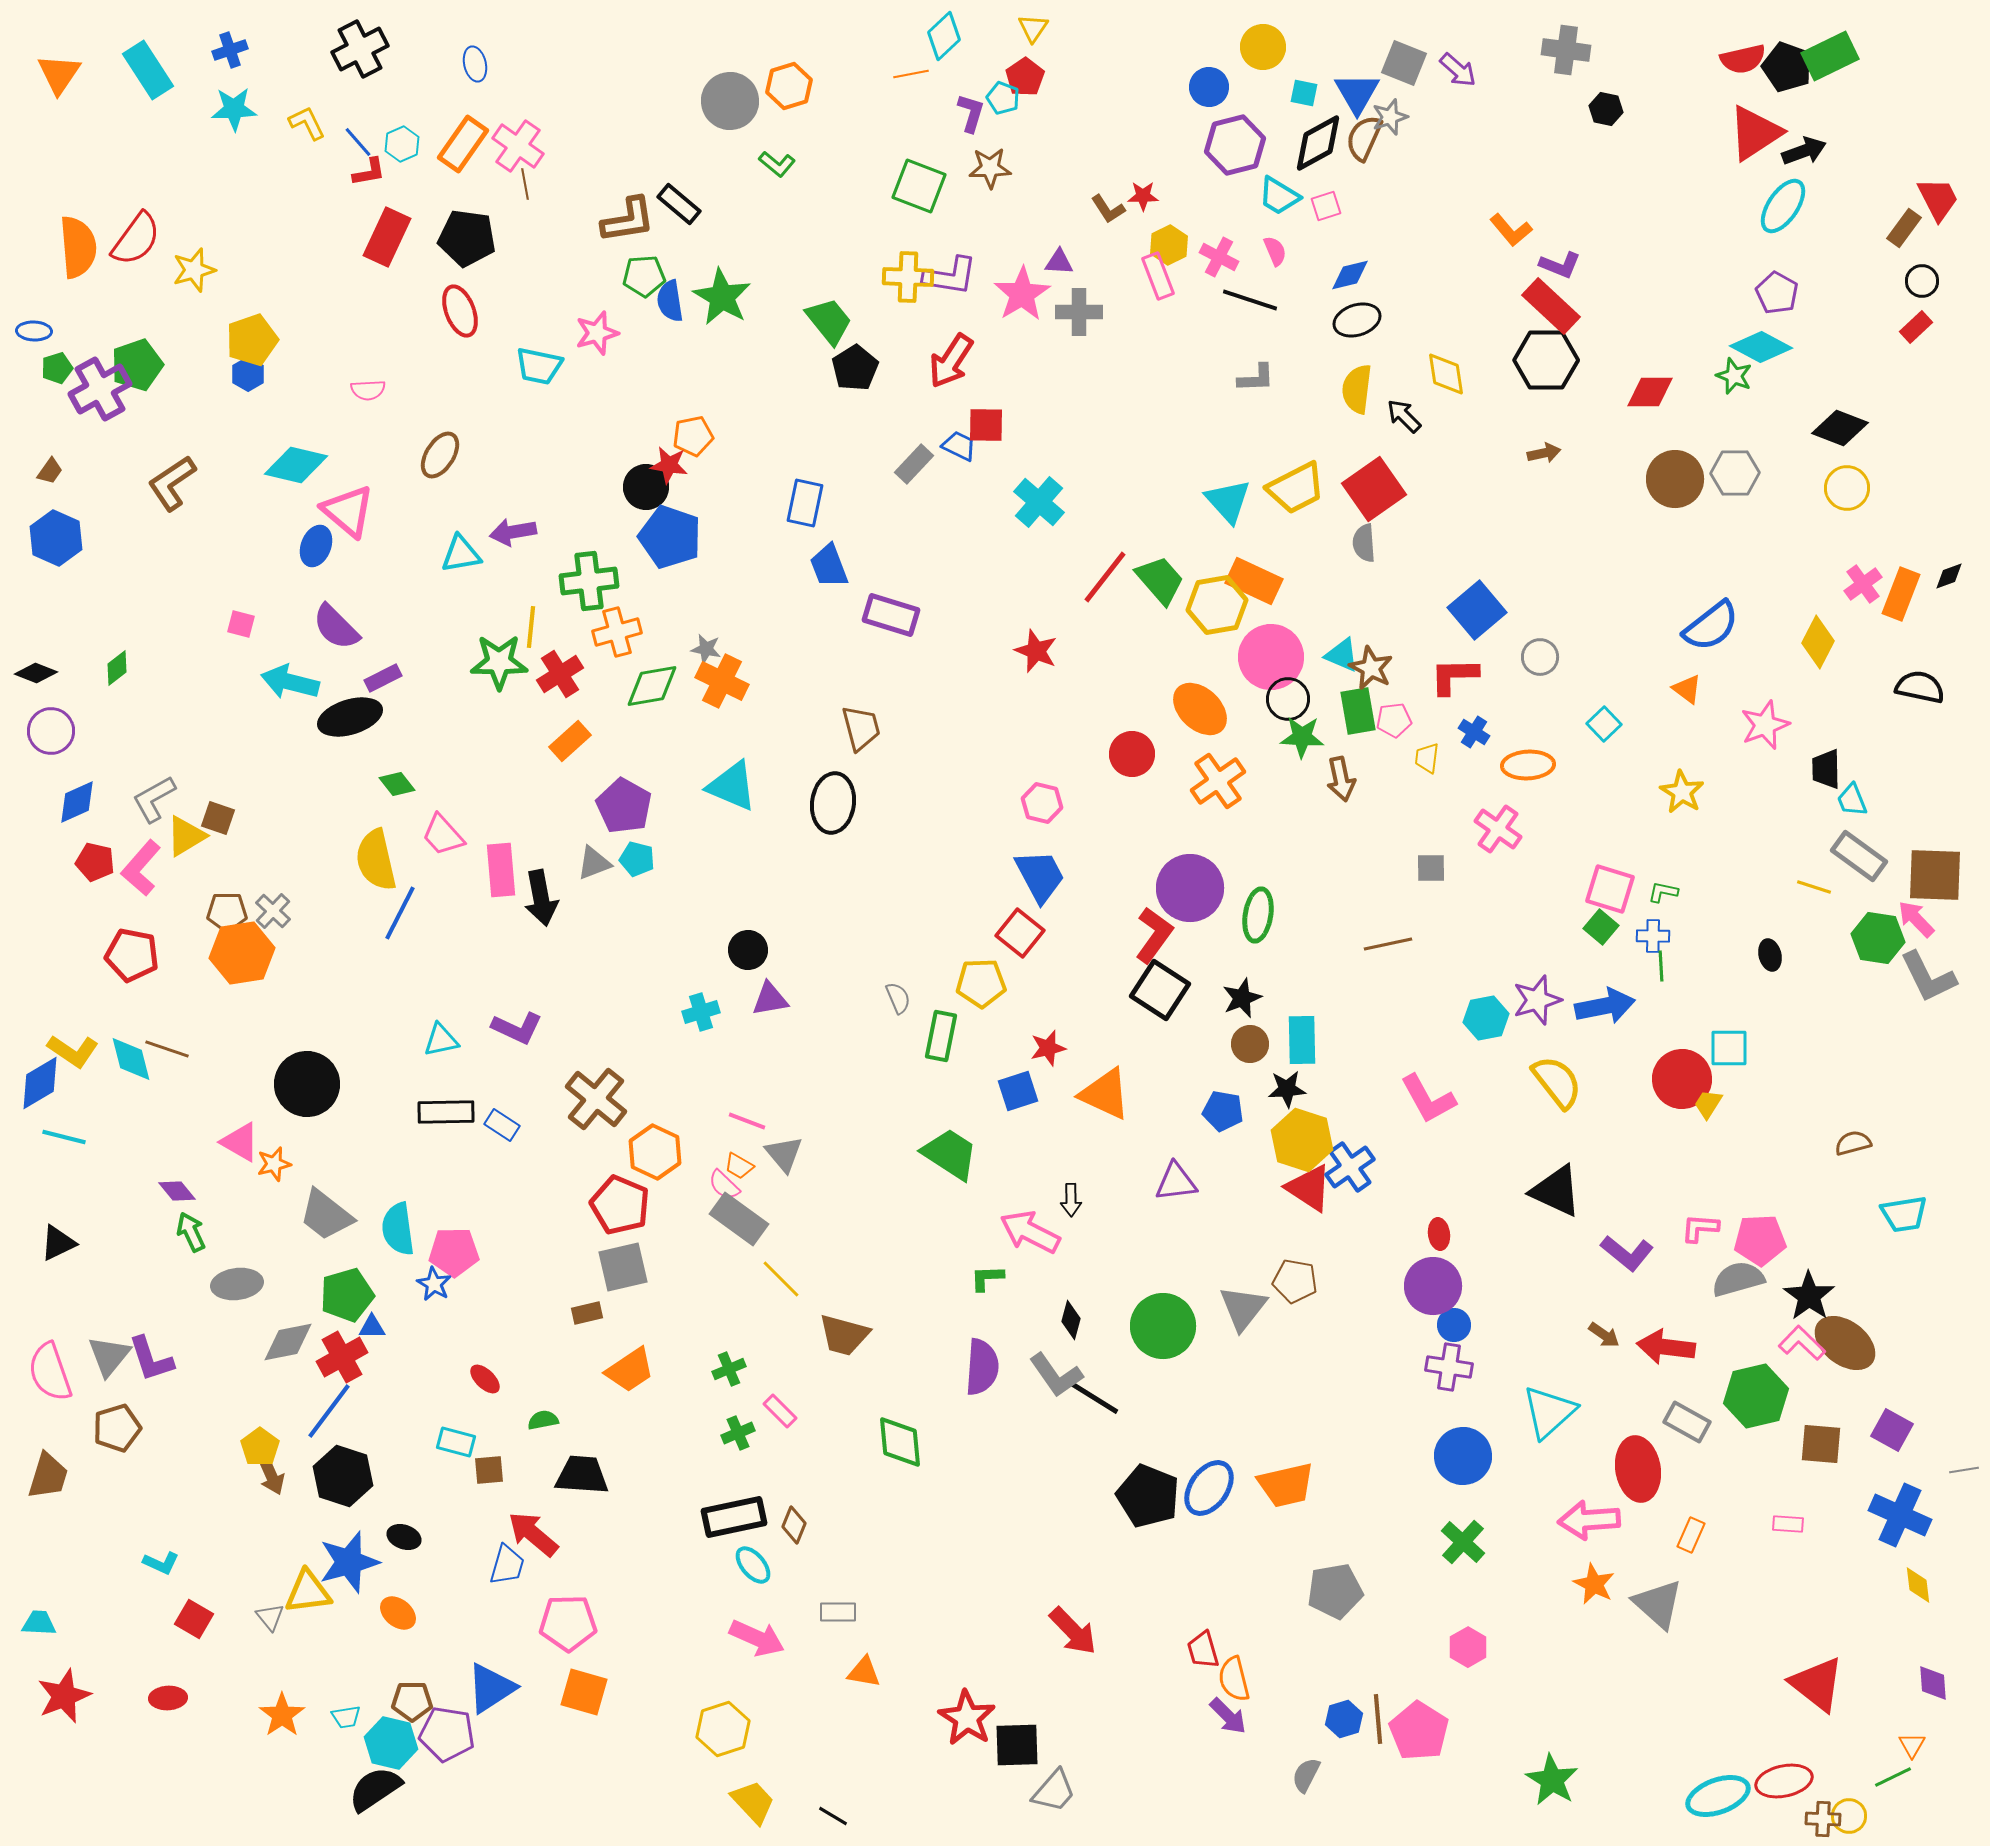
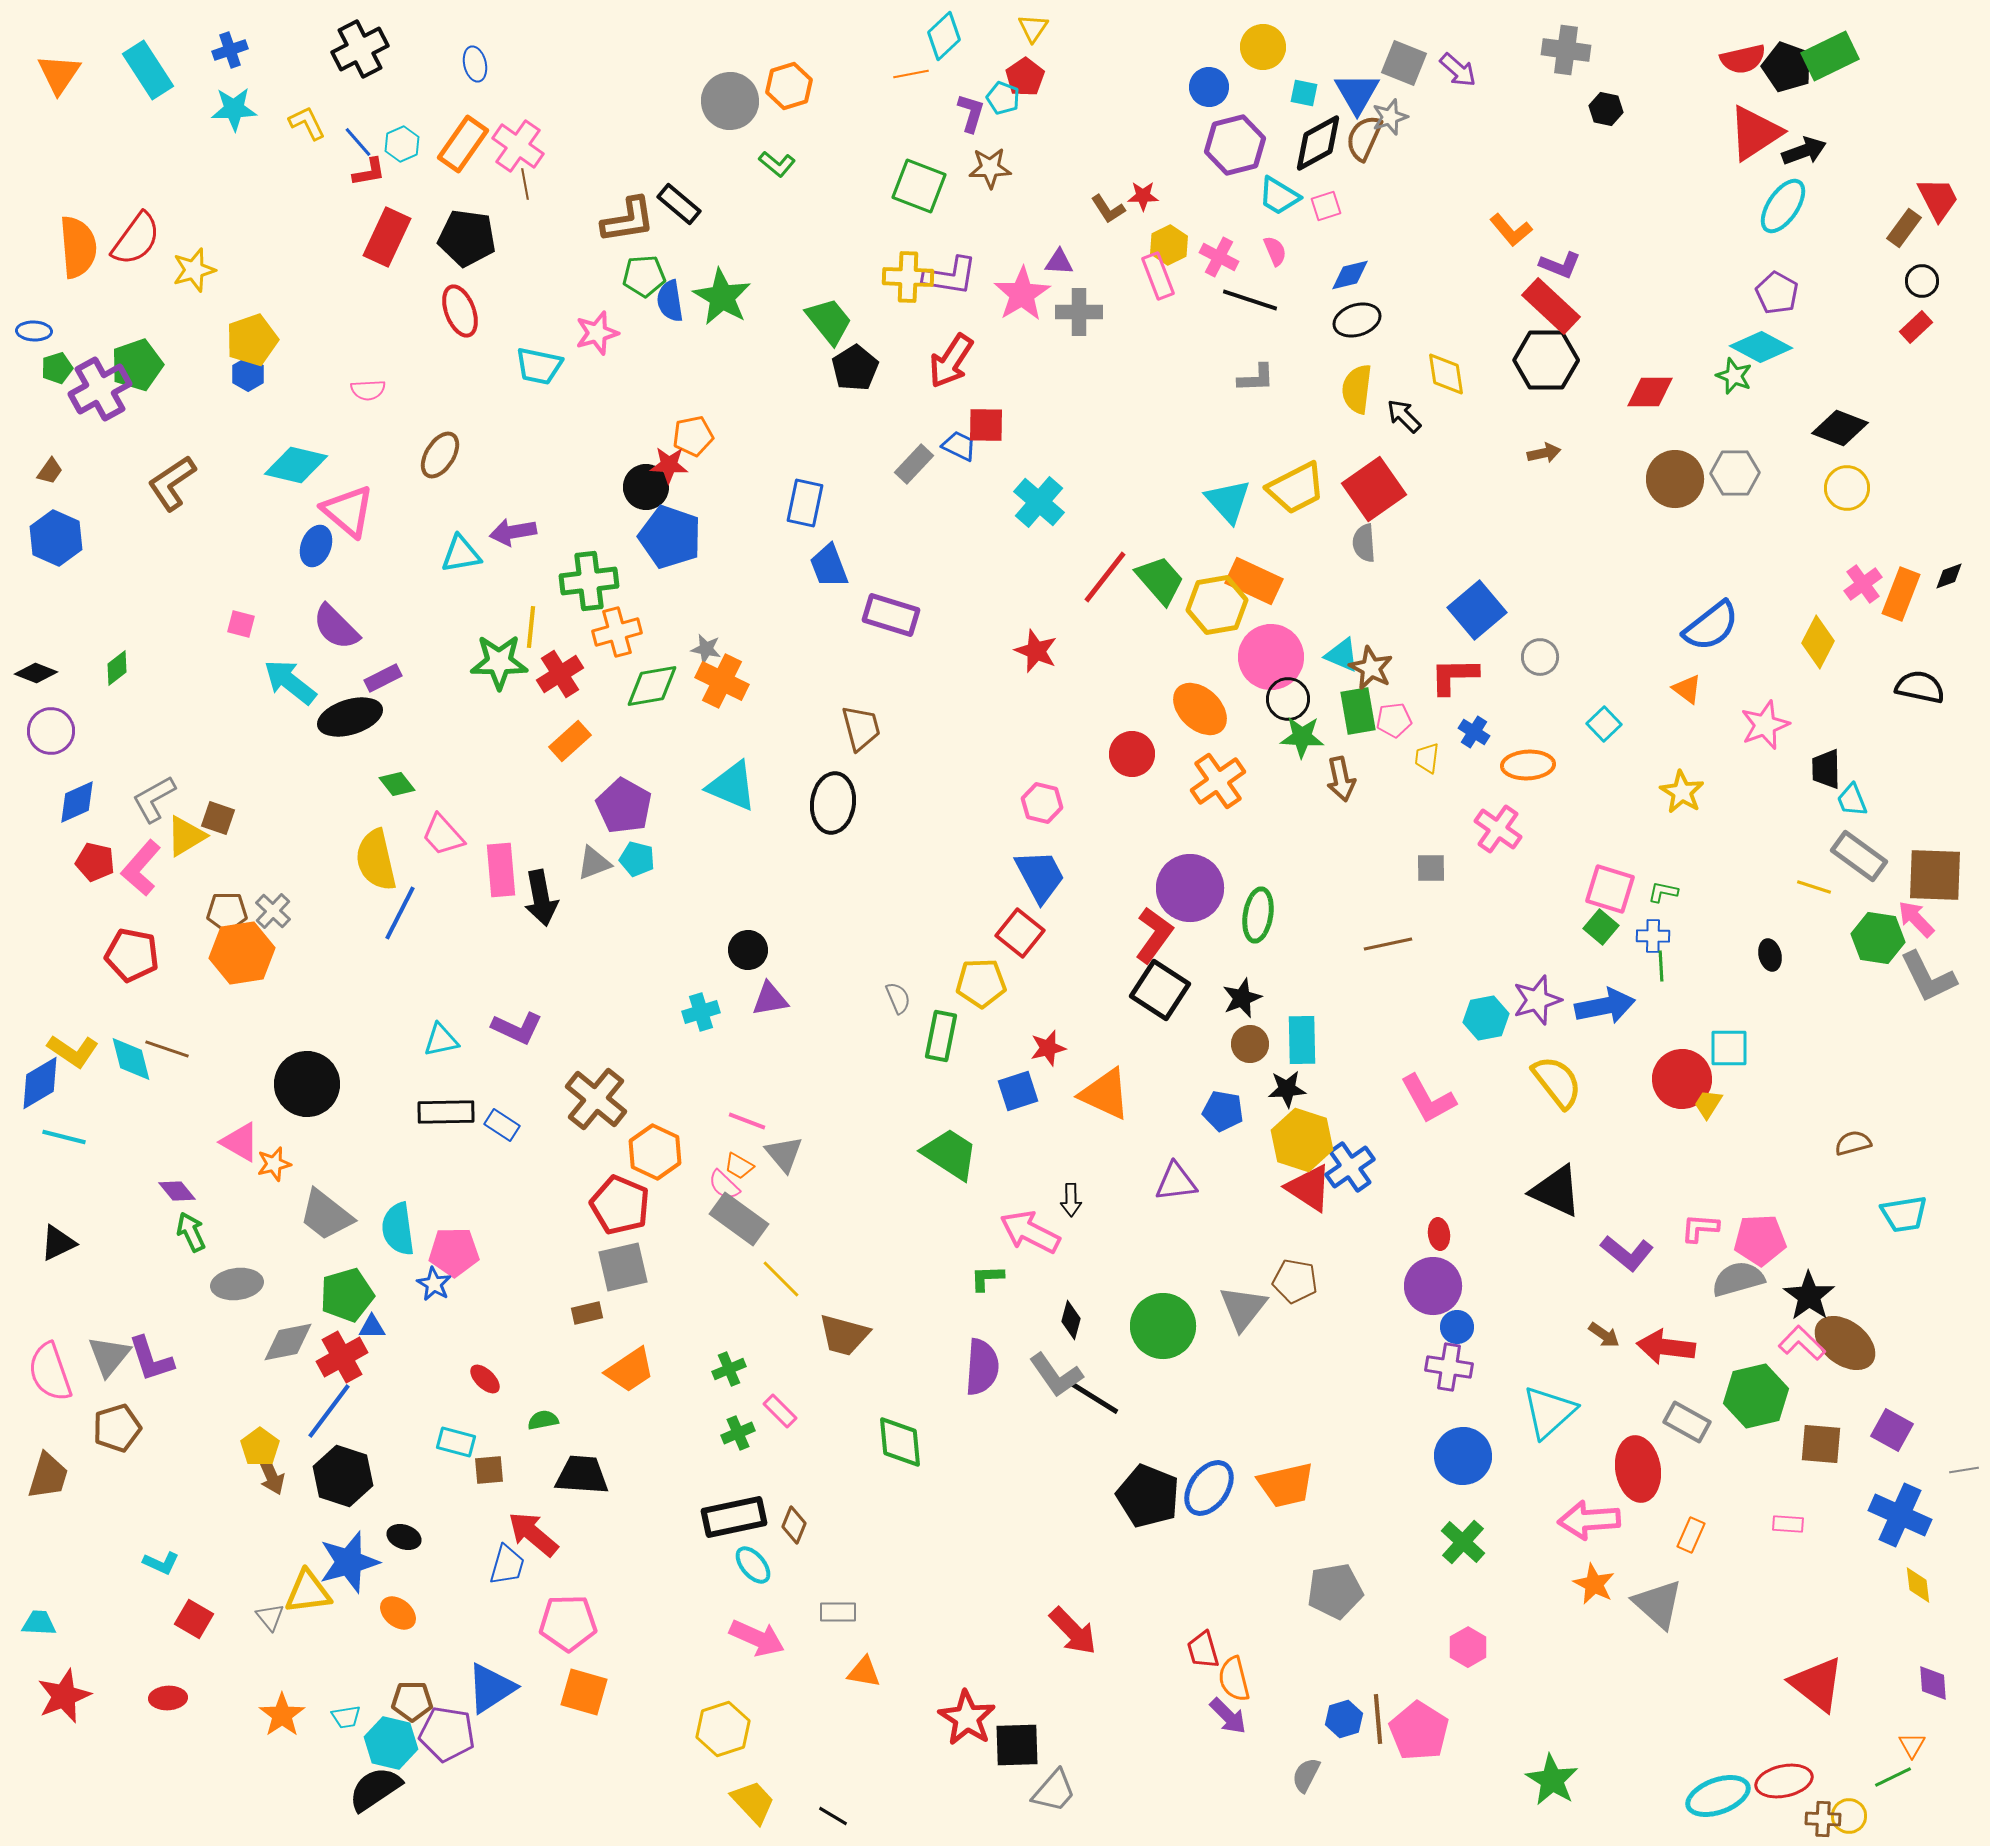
red star at (669, 465): rotated 6 degrees counterclockwise
cyan arrow at (290, 682): rotated 24 degrees clockwise
blue circle at (1454, 1325): moved 3 px right, 2 px down
